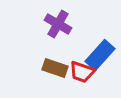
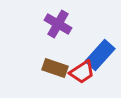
red trapezoid: rotated 52 degrees counterclockwise
